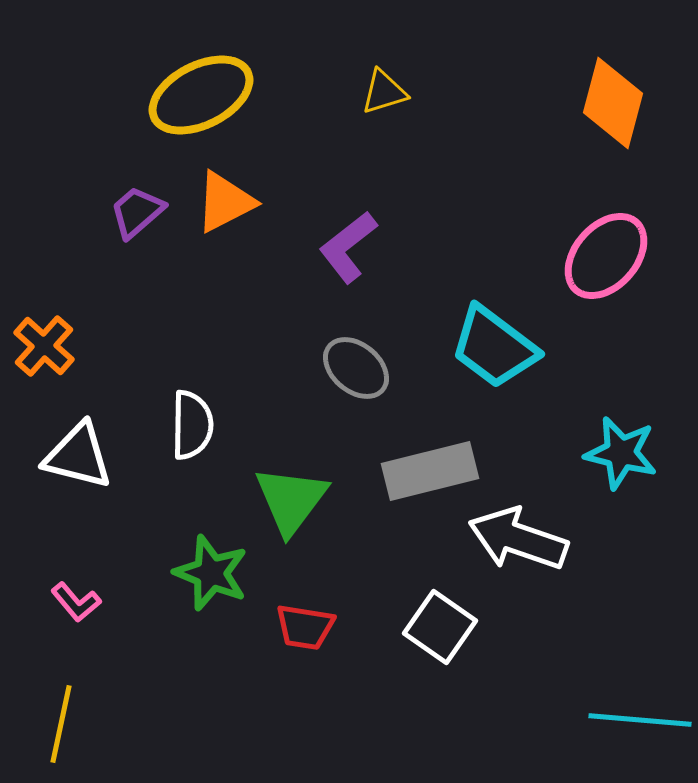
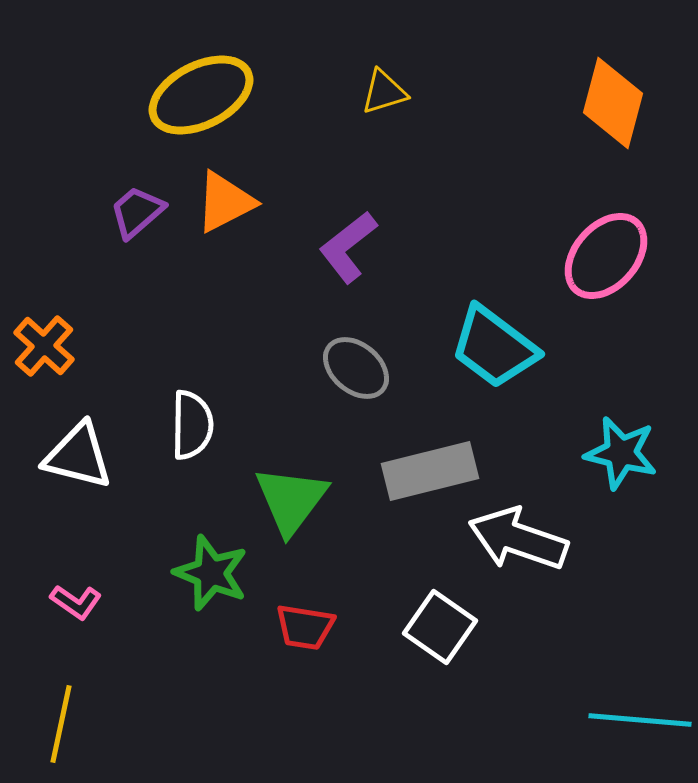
pink L-shape: rotated 15 degrees counterclockwise
